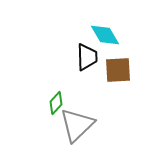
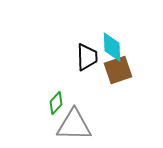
cyan diamond: moved 7 px right, 12 px down; rotated 28 degrees clockwise
brown square: rotated 16 degrees counterclockwise
gray triangle: moved 3 px left; rotated 45 degrees clockwise
